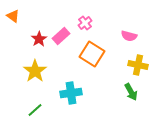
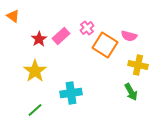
pink cross: moved 2 px right, 5 px down
orange square: moved 13 px right, 9 px up
